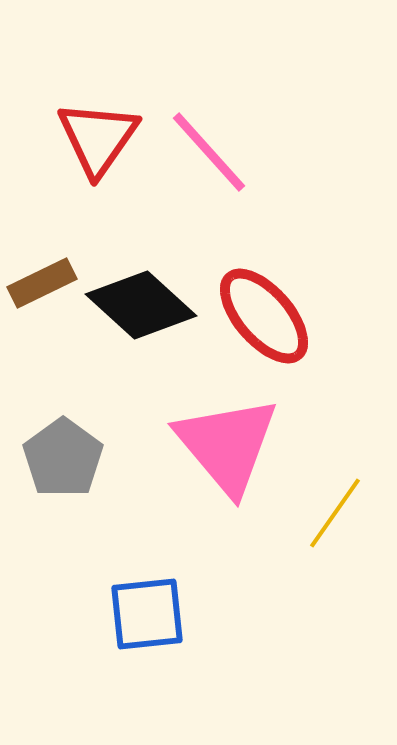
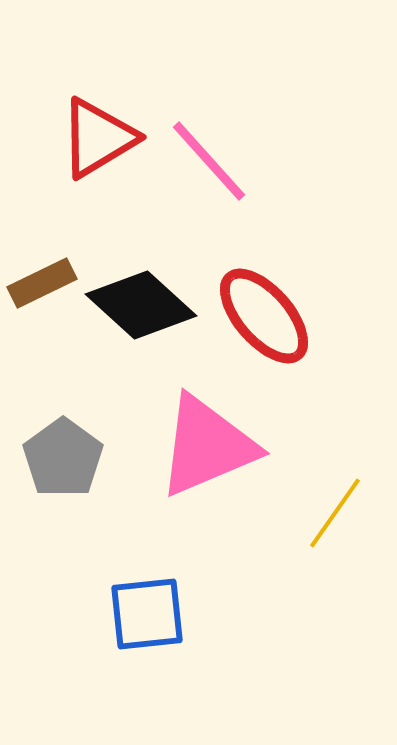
red triangle: rotated 24 degrees clockwise
pink line: moved 9 px down
pink triangle: moved 20 px left, 1 px down; rotated 47 degrees clockwise
